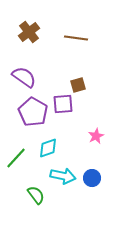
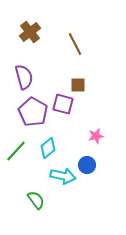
brown cross: moved 1 px right
brown line: moved 1 px left, 6 px down; rotated 55 degrees clockwise
purple semicircle: rotated 40 degrees clockwise
brown square: rotated 14 degrees clockwise
purple square: rotated 20 degrees clockwise
pink star: rotated 14 degrees clockwise
cyan diamond: rotated 20 degrees counterclockwise
green line: moved 7 px up
blue circle: moved 5 px left, 13 px up
green semicircle: moved 5 px down
